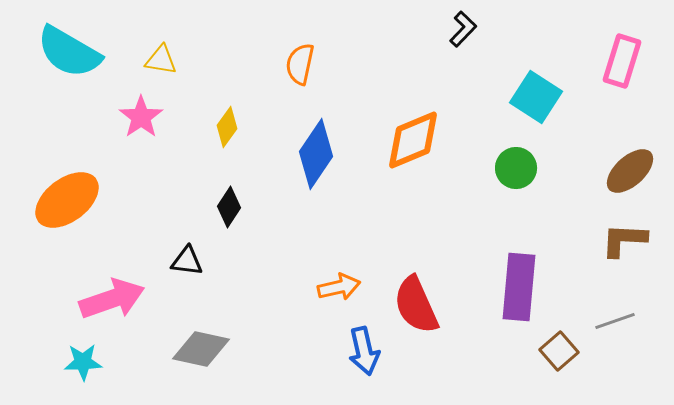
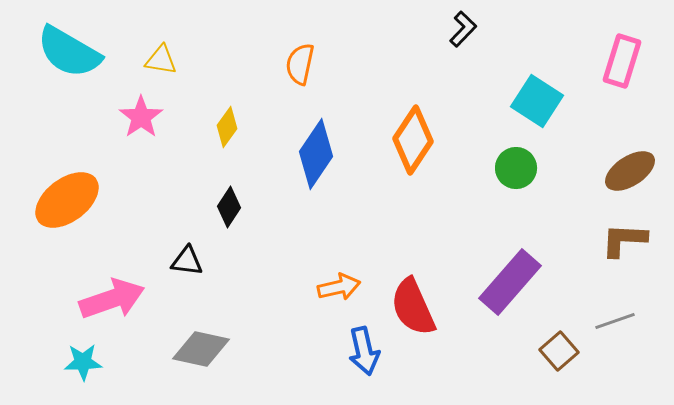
cyan square: moved 1 px right, 4 px down
orange diamond: rotated 34 degrees counterclockwise
brown ellipse: rotated 9 degrees clockwise
purple rectangle: moved 9 px left, 5 px up; rotated 36 degrees clockwise
red semicircle: moved 3 px left, 2 px down
